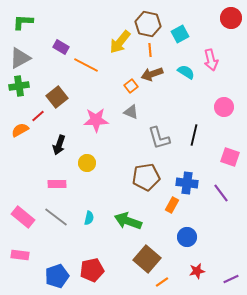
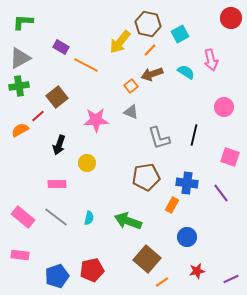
orange line at (150, 50): rotated 48 degrees clockwise
